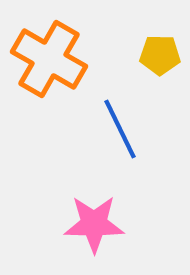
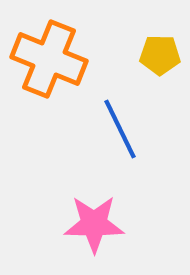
orange cross: rotated 8 degrees counterclockwise
